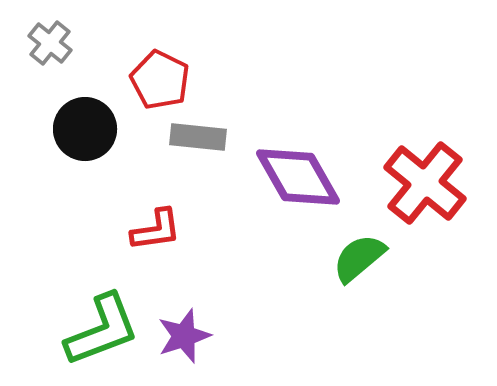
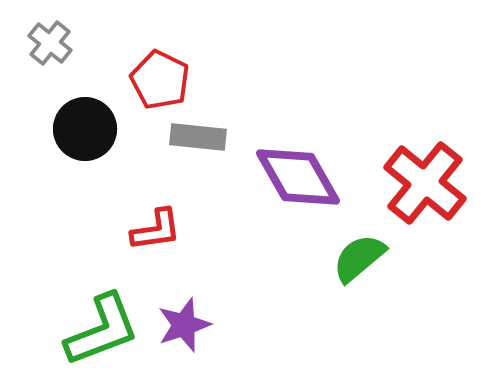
purple star: moved 11 px up
